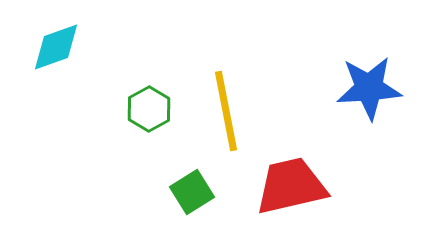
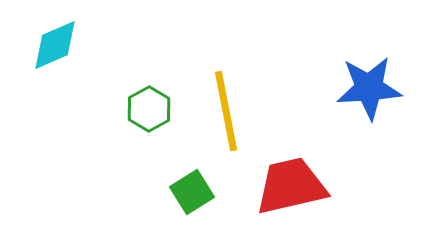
cyan diamond: moved 1 px left, 2 px up; rotated 4 degrees counterclockwise
